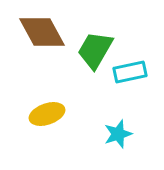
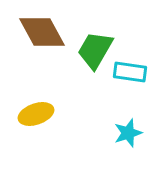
cyan rectangle: rotated 20 degrees clockwise
yellow ellipse: moved 11 px left
cyan star: moved 10 px right, 1 px up
